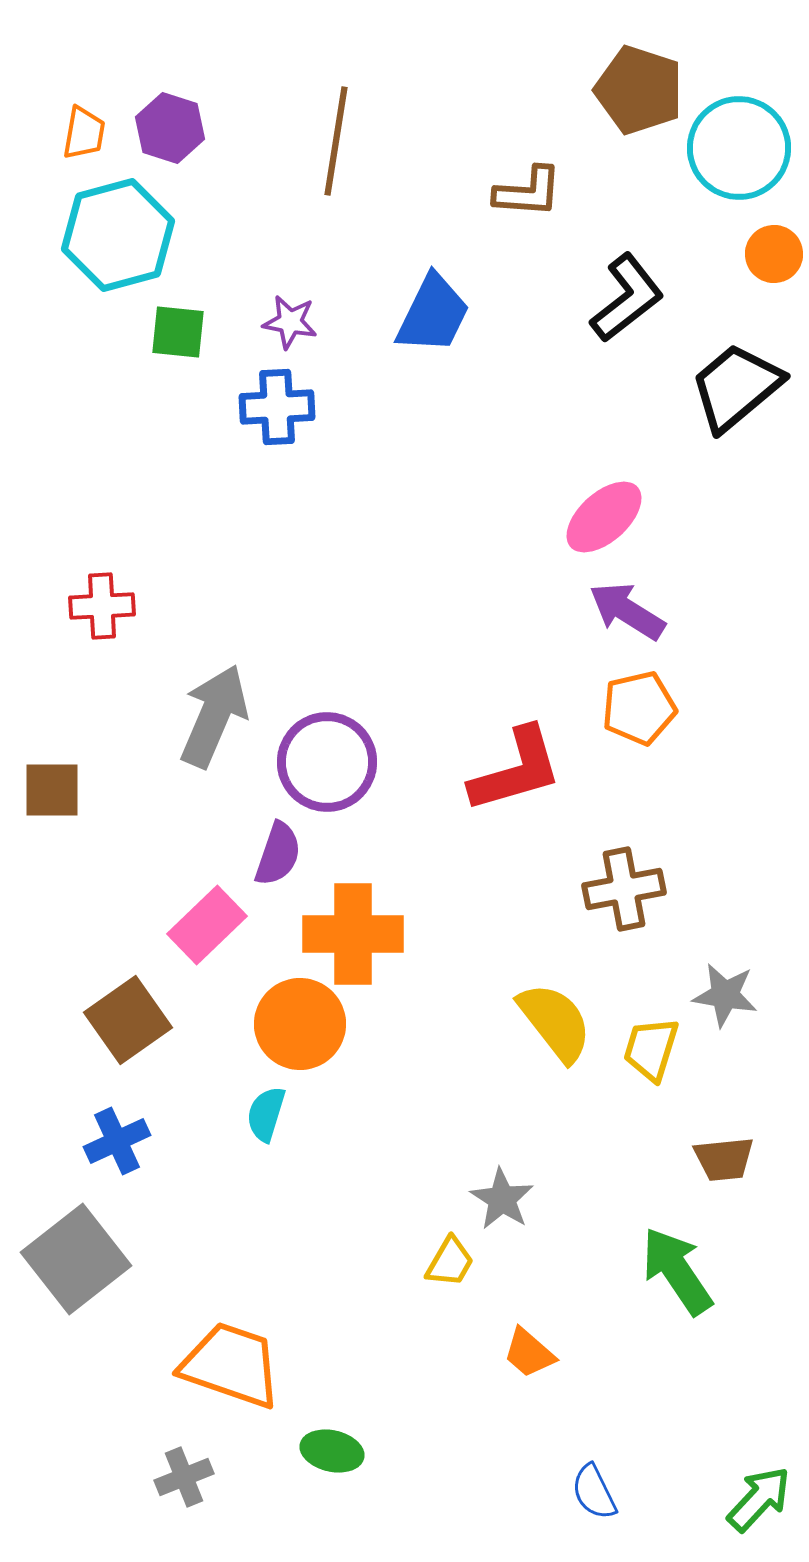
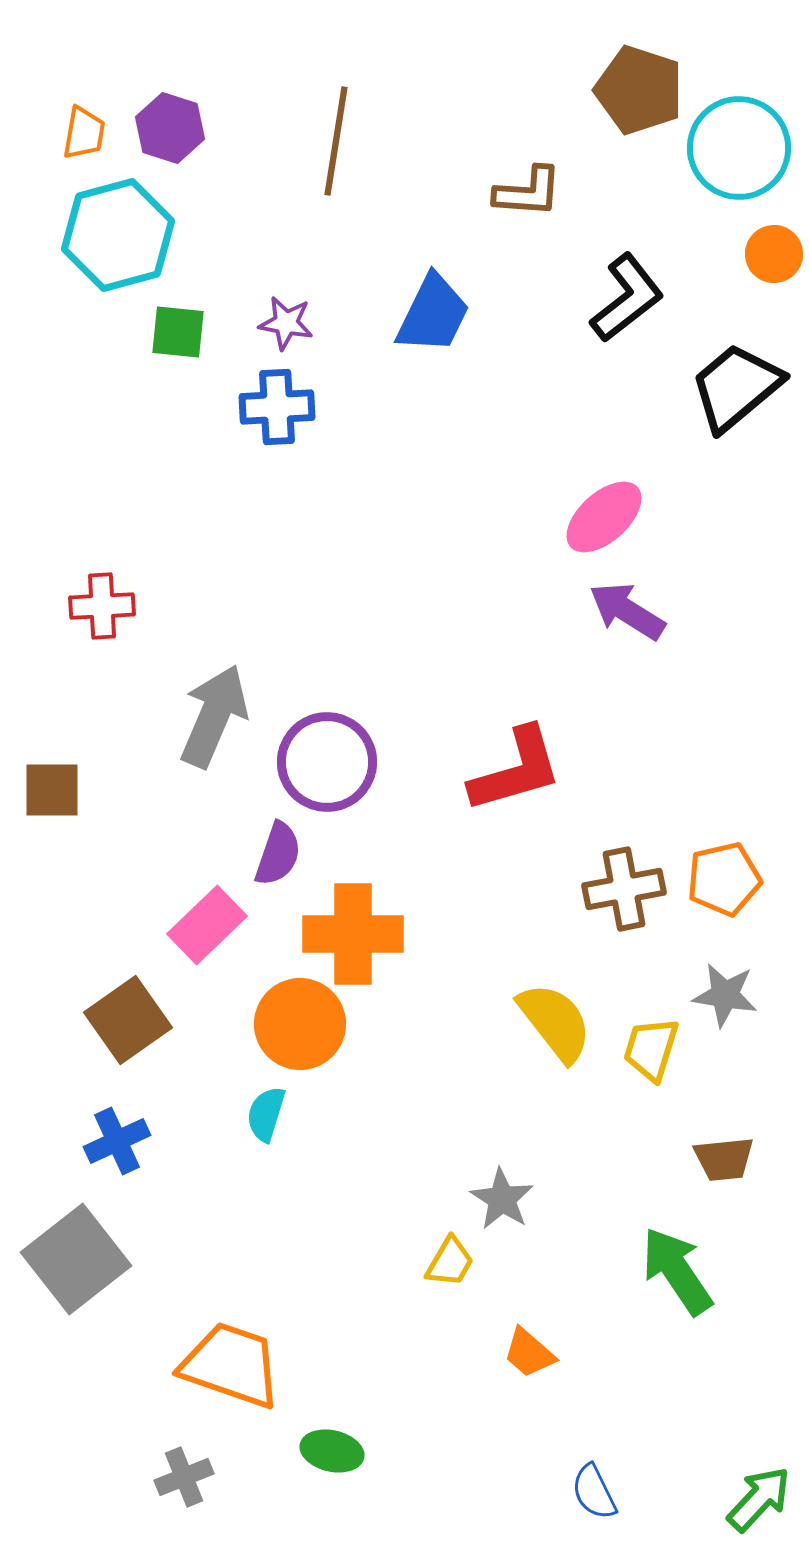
purple star at (290, 322): moved 4 px left, 1 px down
orange pentagon at (639, 708): moved 85 px right, 171 px down
